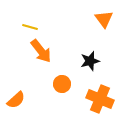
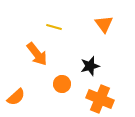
orange triangle: moved 5 px down
yellow line: moved 24 px right
orange arrow: moved 4 px left, 3 px down
black star: moved 5 px down
orange semicircle: moved 3 px up
